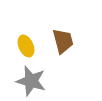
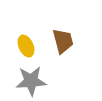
gray star: rotated 20 degrees counterclockwise
